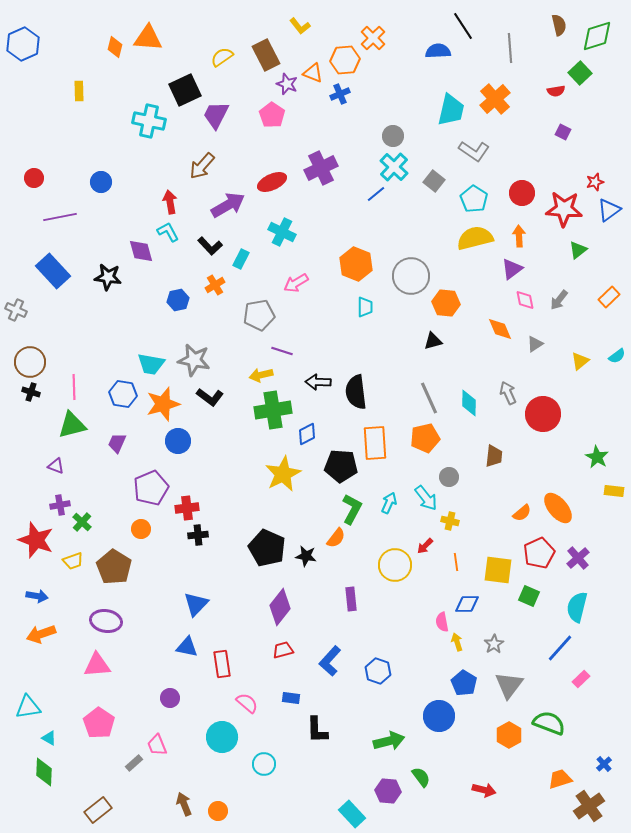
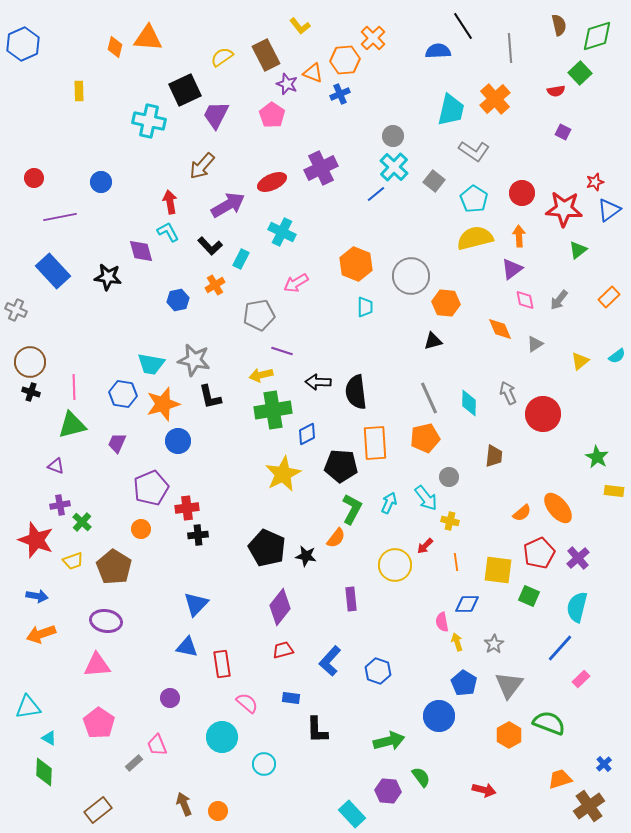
black L-shape at (210, 397): rotated 40 degrees clockwise
